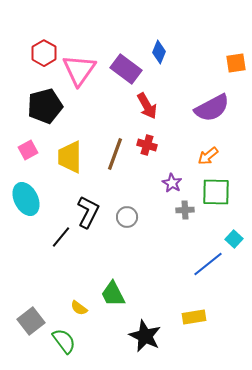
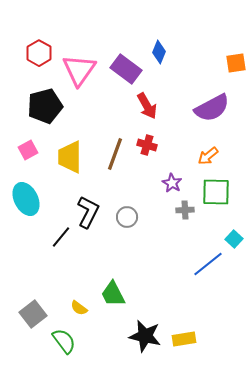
red hexagon: moved 5 px left
yellow rectangle: moved 10 px left, 22 px down
gray square: moved 2 px right, 7 px up
black star: rotated 12 degrees counterclockwise
